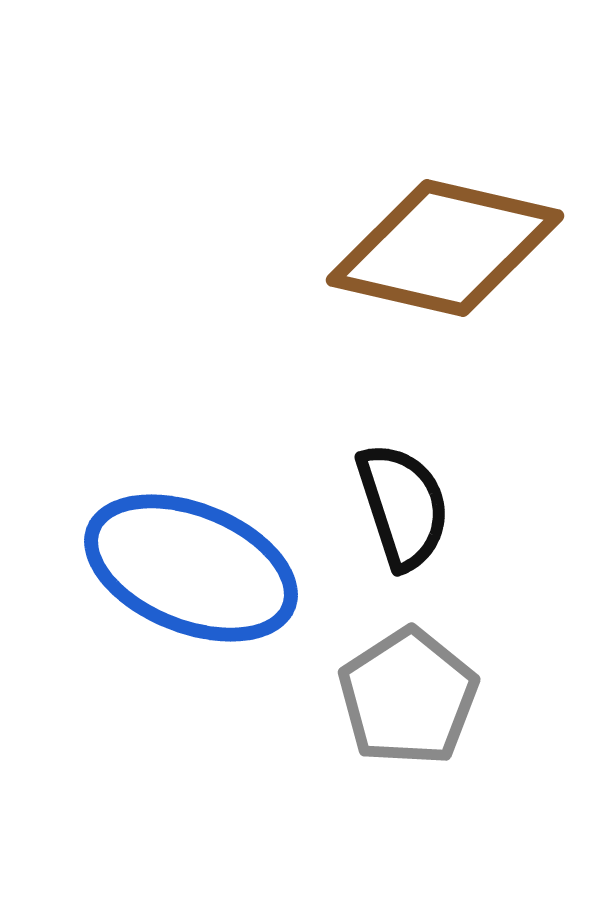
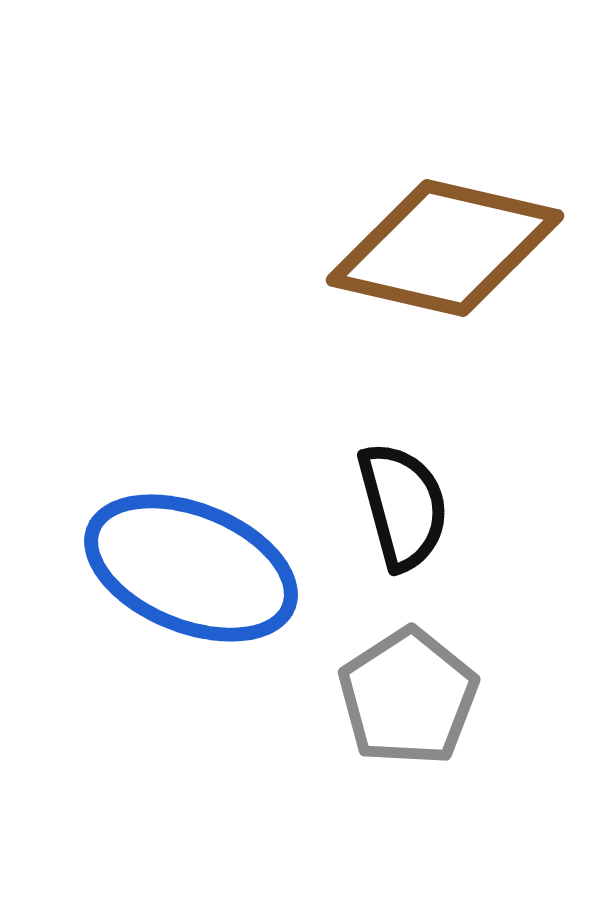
black semicircle: rotated 3 degrees clockwise
